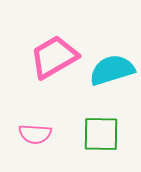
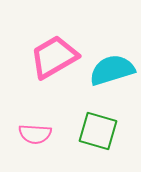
green square: moved 3 px left, 3 px up; rotated 15 degrees clockwise
